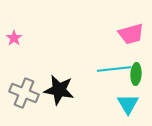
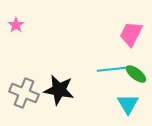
pink trapezoid: rotated 132 degrees clockwise
pink star: moved 2 px right, 13 px up
green ellipse: rotated 55 degrees counterclockwise
